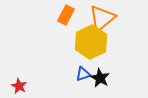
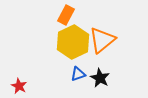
orange triangle: moved 22 px down
yellow hexagon: moved 18 px left
blue triangle: moved 5 px left
